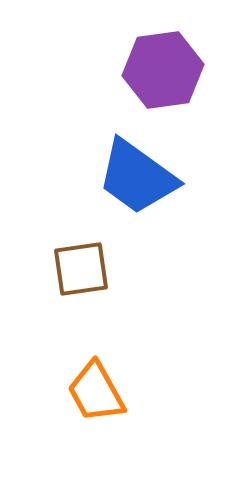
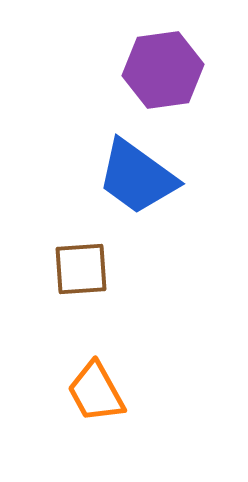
brown square: rotated 4 degrees clockwise
